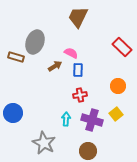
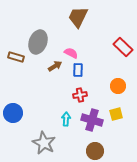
gray ellipse: moved 3 px right
red rectangle: moved 1 px right
yellow square: rotated 24 degrees clockwise
brown circle: moved 7 px right
